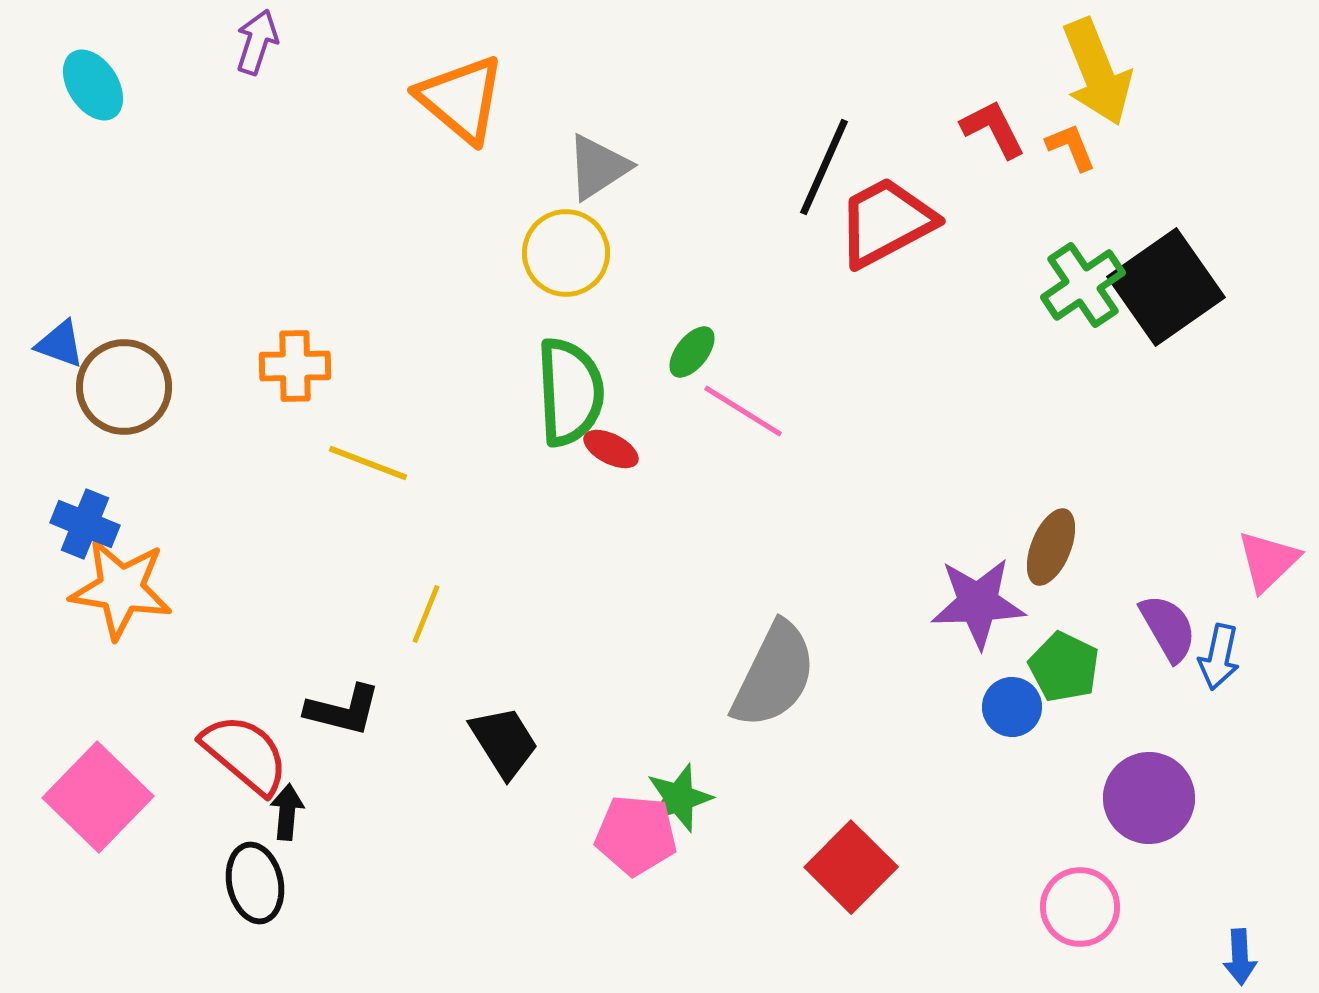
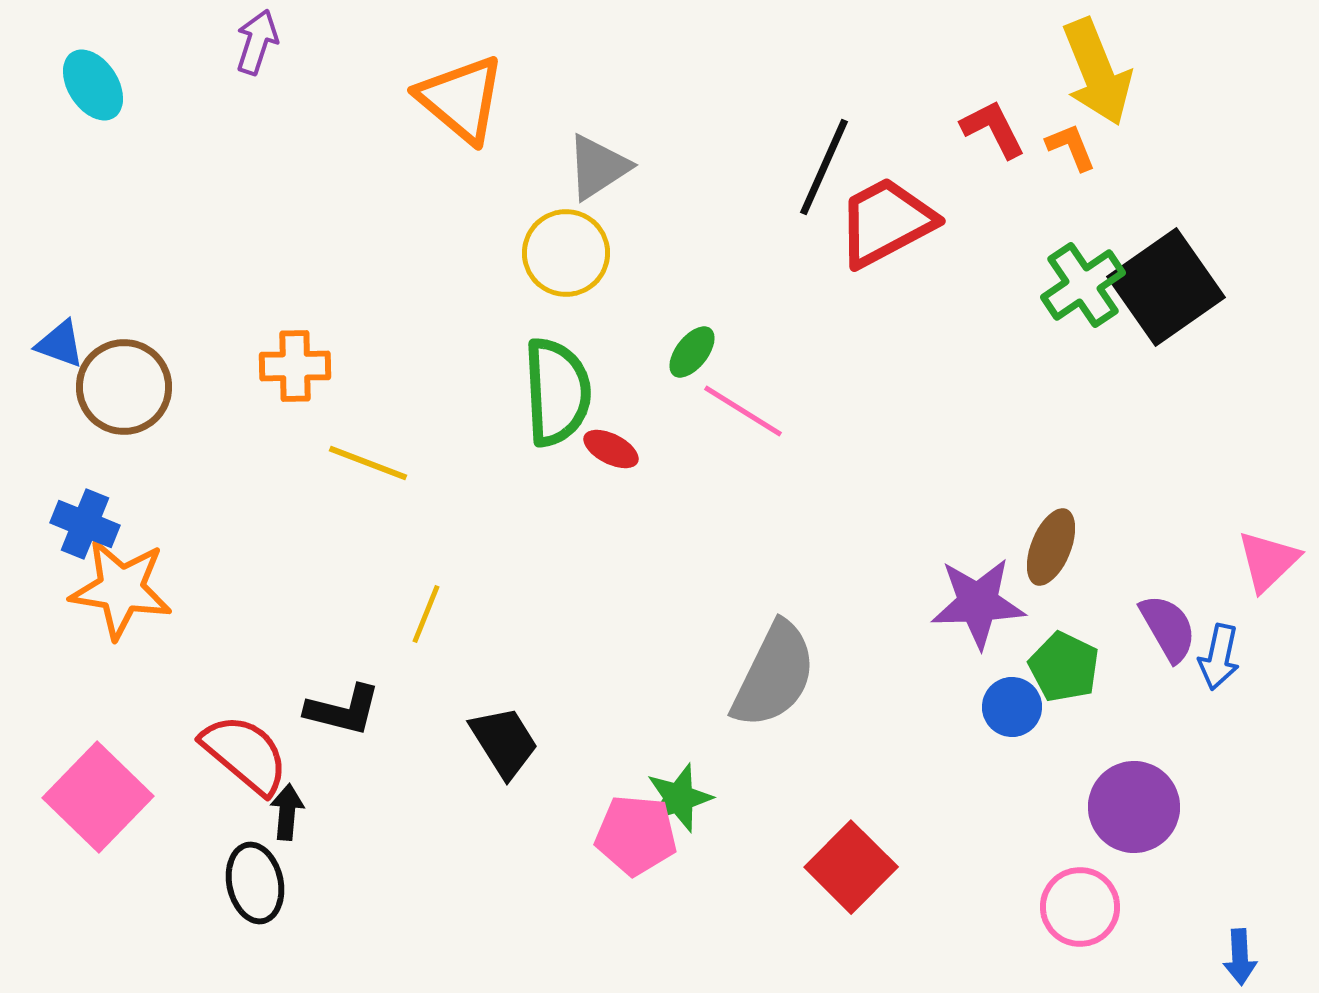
green semicircle at (570, 392): moved 13 px left
purple circle at (1149, 798): moved 15 px left, 9 px down
